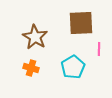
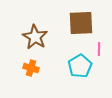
cyan pentagon: moved 7 px right, 1 px up
